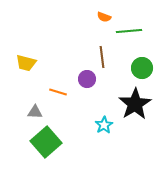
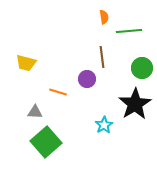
orange semicircle: rotated 120 degrees counterclockwise
